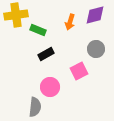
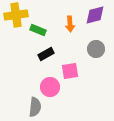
orange arrow: moved 2 px down; rotated 21 degrees counterclockwise
pink square: moved 9 px left; rotated 18 degrees clockwise
